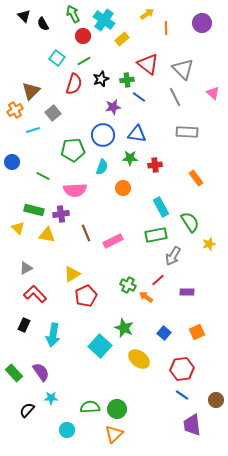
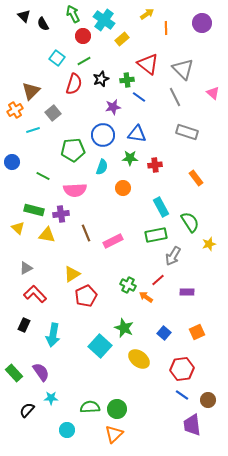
gray rectangle at (187, 132): rotated 15 degrees clockwise
brown circle at (216, 400): moved 8 px left
